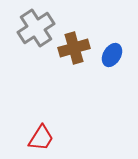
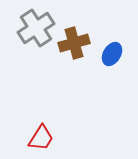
brown cross: moved 5 px up
blue ellipse: moved 1 px up
